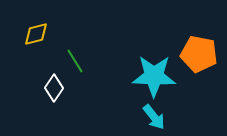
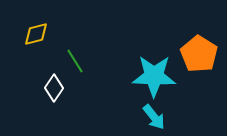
orange pentagon: rotated 21 degrees clockwise
